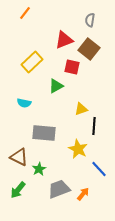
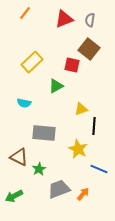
red triangle: moved 21 px up
red square: moved 2 px up
blue line: rotated 24 degrees counterclockwise
green arrow: moved 4 px left, 6 px down; rotated 24 degrees clockwise
